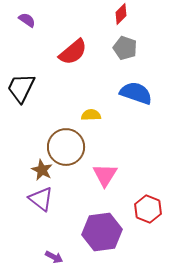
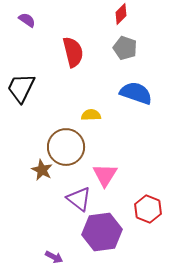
red semicircle: rotated 64 degrees counterclockwise
purple triangle: moved 38 px right
